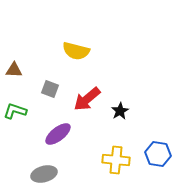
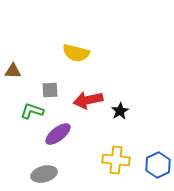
yellow semicircle: moved 2 px down
brown triangle: moved 1 px left, 1 px down
gray square: moved 1 px down; rotated 24 degrees counterclockwise
red arrow: moved 1 px right, 1 px down; rotated 28 degrees clockwise
green L-shape: moved 17 px right
blue hexagon: moved 11 px down; rotated 25 degrees clockwise
